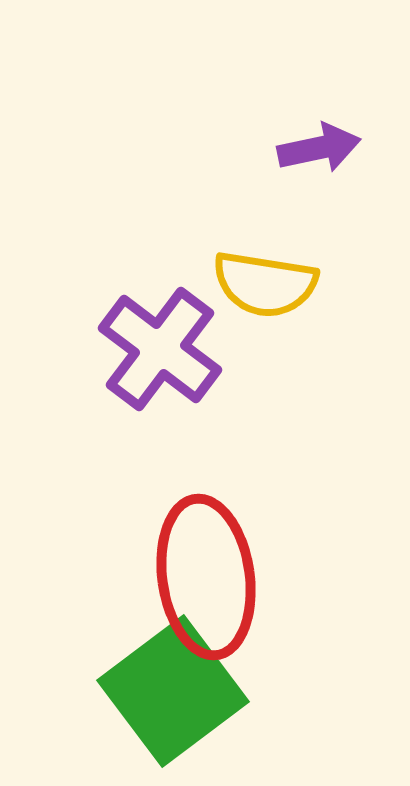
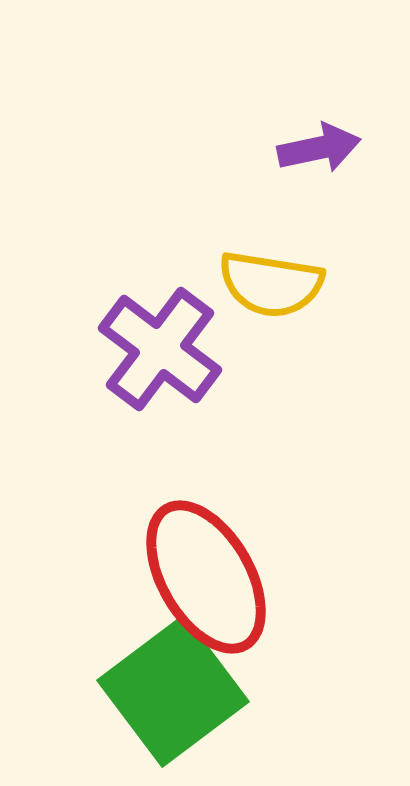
yellow semicircle: moved 6 px right
red ellipse: rotated 22 degrees counterclockwise
